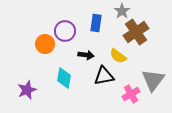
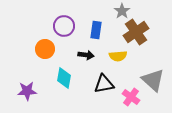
blue rectangle: moved 7 px down
purple circle: moved 1 px left, 5 px up
orange circle: moved 5 px down
yellow semicircle: rotated 42 degrees counterclockwise
black triangle: moved 8 px down
gray triangle: rotated 25 degrees counterclockwise
purple star: moved 1 px down; rotated 18 degrees clockwise
pink cross: moved 3 px down; rotated 24 degrees counterclockwise
